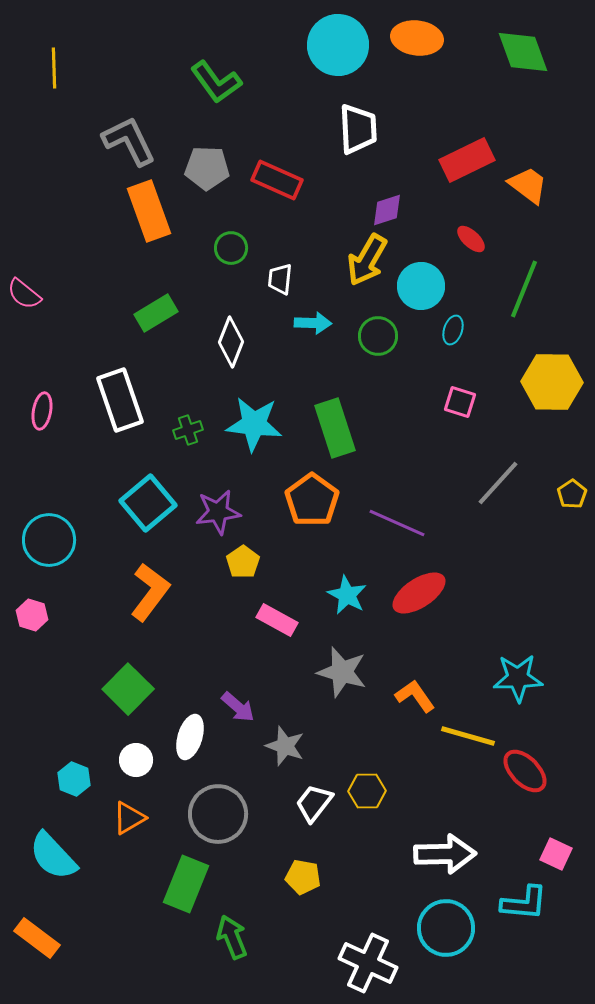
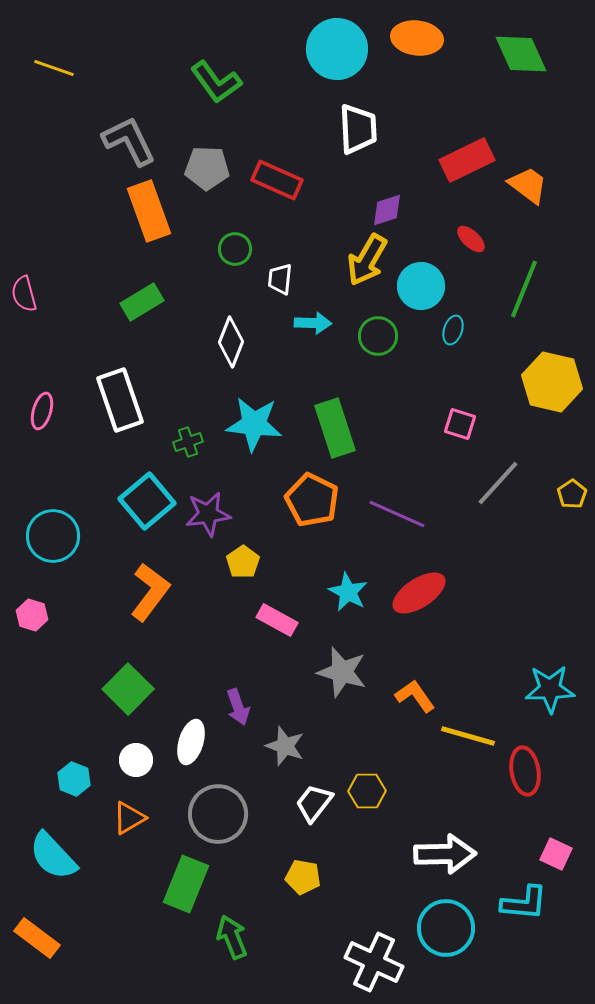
cyan circle at (338, 45): moved 1 px left, 4 px down
green diamond at (523, 52): moved 2 px left, 2 px down; rotated 4 degrees counterclockwise
yellow line at (54, 68): rotated 69 degrees counterclockwise
green circle at (231, 248): moved 4 px right, 1 px down
pink semicircle at (24, 294): rotated 36 degrees clockwise
green rectangle at (156, 313): moved 14 px left, 11 px up
yellow hexagon at (552, 382): rotated 12 degrees clockwise
pink square at (460, 402): moved 22 px down
pink ellipse at (42, 411): rotated 6 degrees clockwise
green cross at (188, 430): moved 12 px down
orange pentagon at (312, 500): rotated 10 degrees counterclockwise
cyan square at (148, 503): moved 1 px left, 2 px up
purple star at (218, 512): moved 10 px left, 2 px down
purple line at (397, 523): moved 9 px up
cyan circle at (49, 540): moved 4 px right, 4 px up
cyan star at (347, 595): moved 1 px right, 3 px up
cyan star at (518, 678): moved 32 px right, 11 px down
purple arrow at (238, 707): rotated 30 degrees clockwise
white ellipse at (190, 737): moved 1 px right, 5 px down
red ellipse at (525, 771): rotated 36 degrees clockwise
white cross at (368, 963): moved 6 px right, 1 px up
